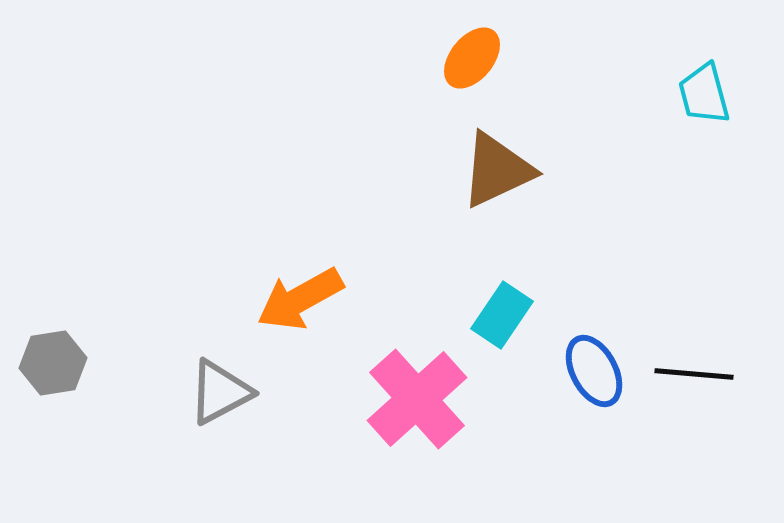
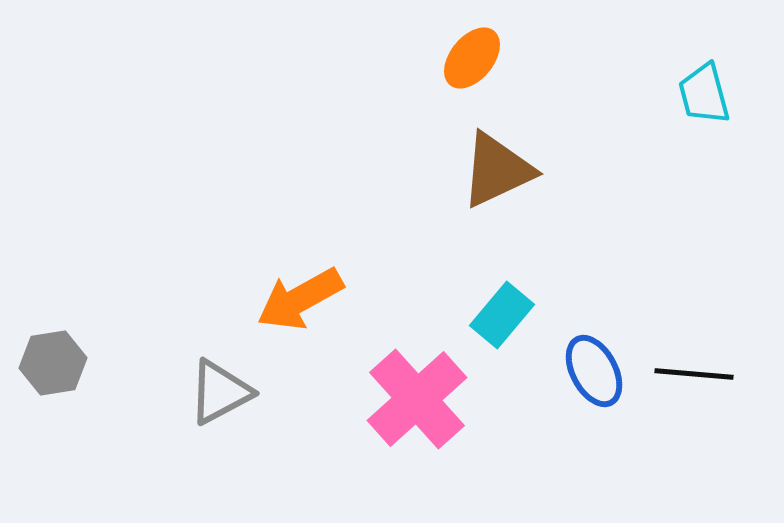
cyan rectangle: rotated 6 degrees clockwise
